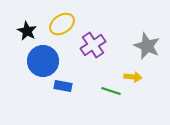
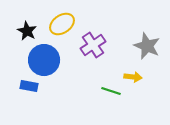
blue circle: moved 1 px right, 1 px up
blue rectangle: moved 34 px left
